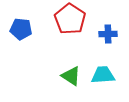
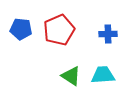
red pentagon: moved 11 px left, 11 px down; rotated 16 degrees clockwise
